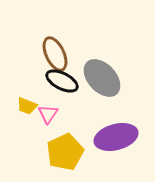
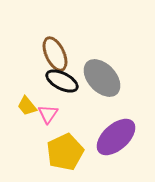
yellow trapezoid: rotated 30 degrees clockwise
purple ellipse: rotated 27 degrees counterclockwise
